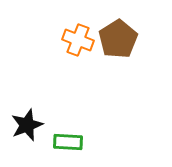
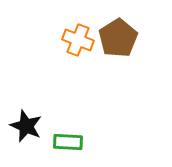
brown pentagon: moved 1 px up
black star: moved 1 px left, 1 px down; rotated 28 degrees counterclockwise
